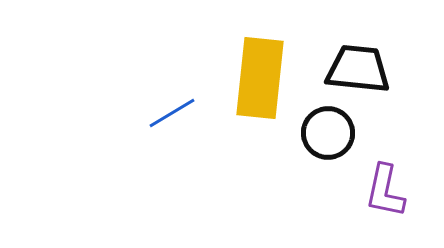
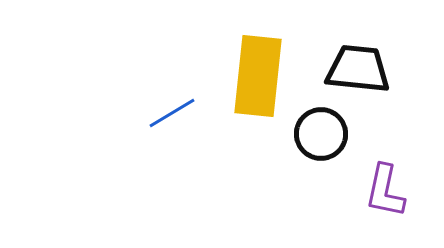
yellow rectangle: moved 2 px left, 2 px up
black circle: moved 7 px left, 1 px down
